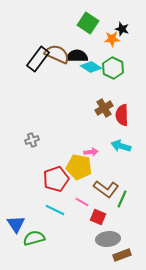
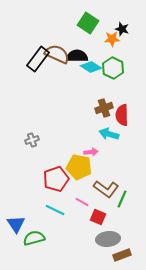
brown cross: rotated 12 degrees clockwise
cyan arrow: moved 12 px left, 12 px up
